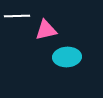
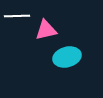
cyan ellipse: rotated 12 degrees counterclockwise
